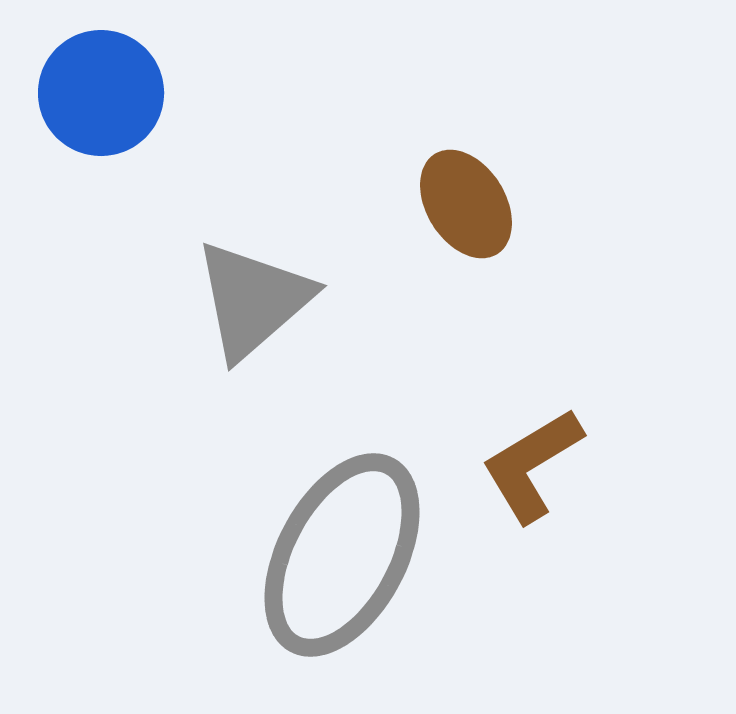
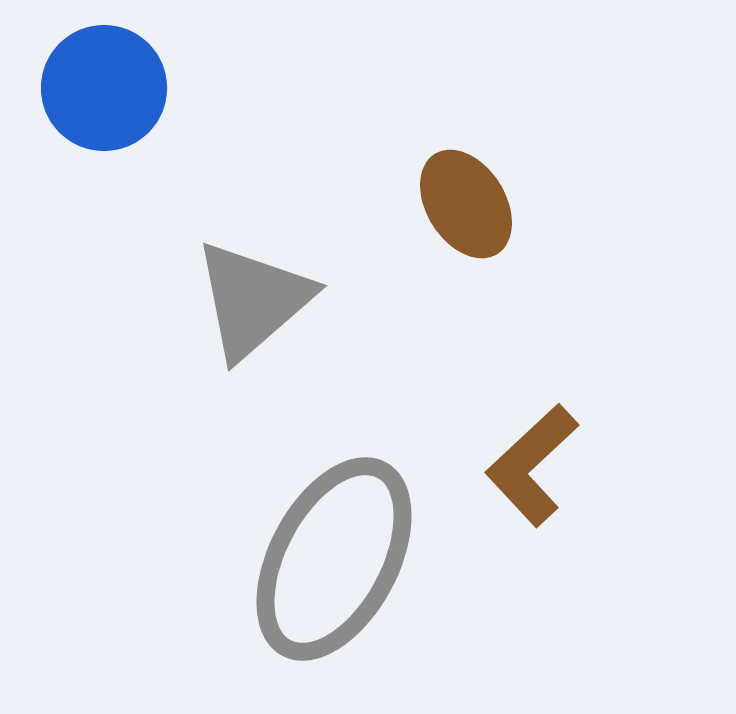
blue circle: moved 3 px right, 5 px up
brown L-shape: rotated 12 degrees counterclockwise
gray ellipse: moved 8 px left, 4 px down
